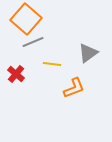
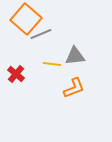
gray line: moved 8 px right, 8 px up
gray triangle: moved 13 px left, 3 px down; rotated 30 degrees clockwise
